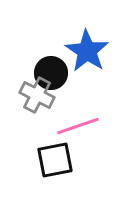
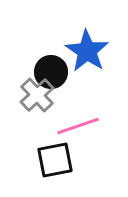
black circle: moved 1 px up
gray cross: rotated 20 degrees clockwise
